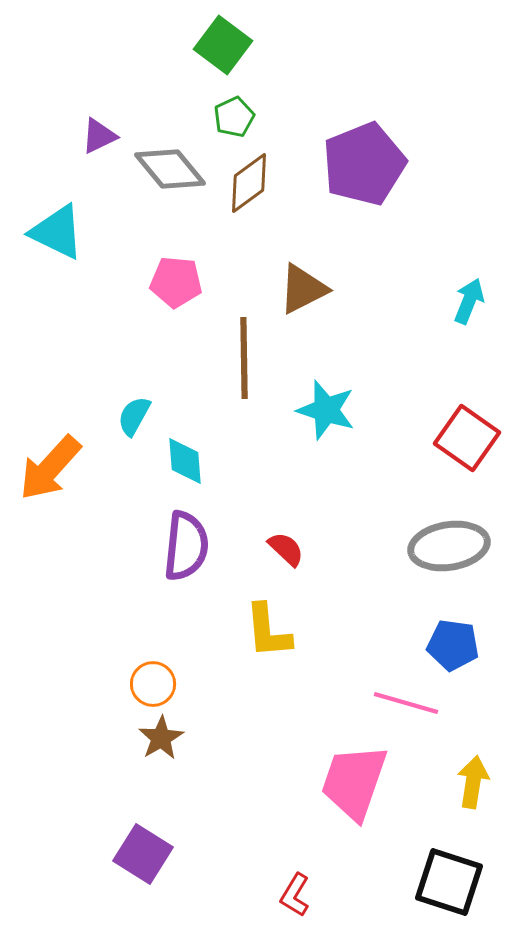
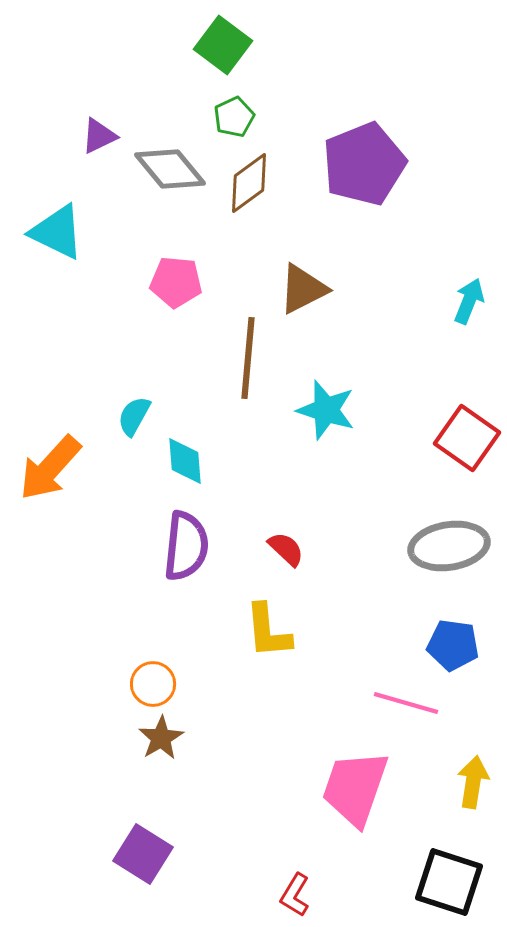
brown line: moved 4 px right; rotated 6 degrees clockwise
pink trapezoid: moved 1 px right, 6 px down
